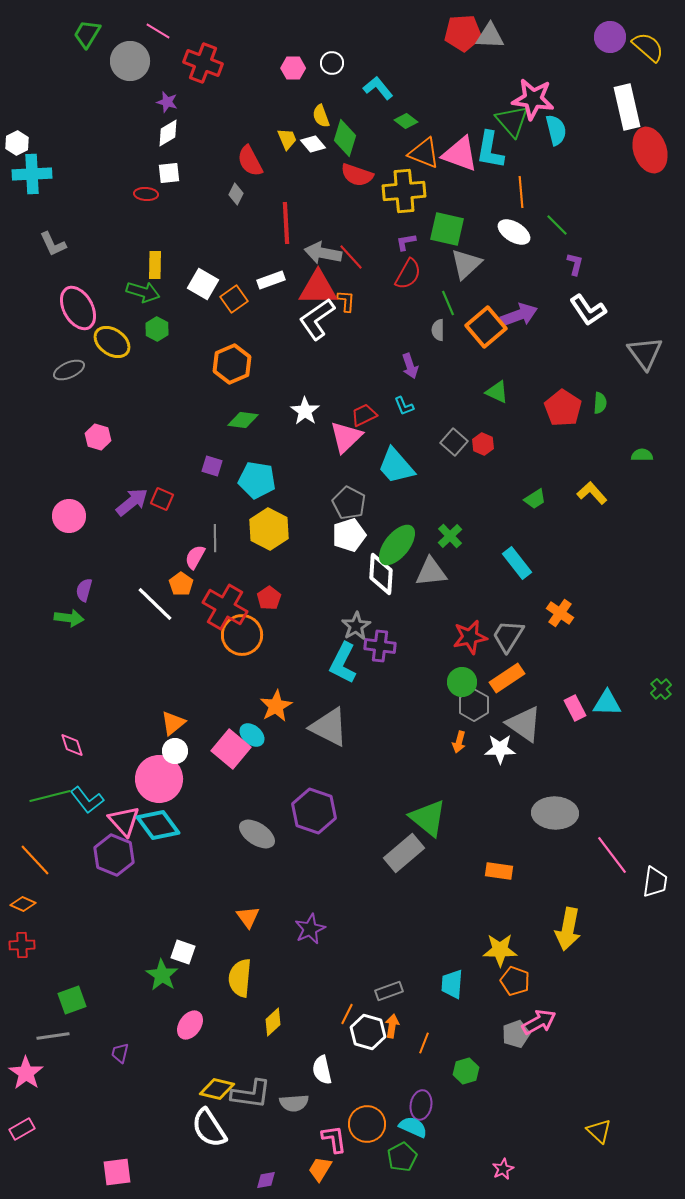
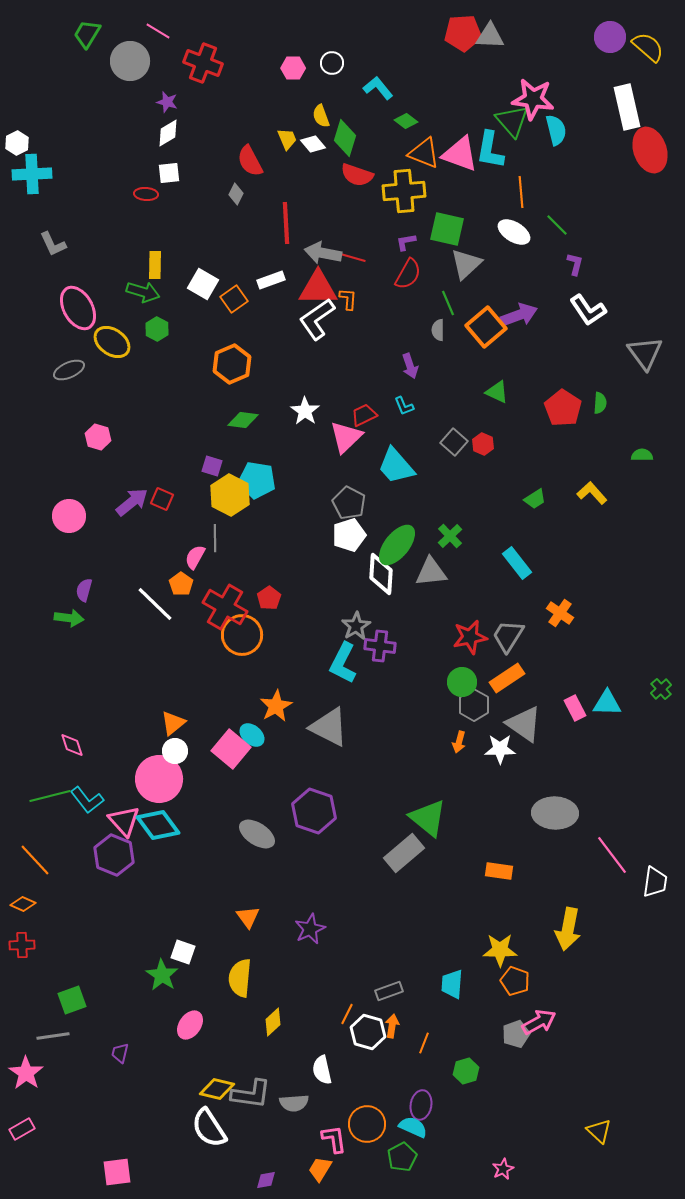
red line at (351, 257): rotated 32 degrees counterclockwise
orange L-shape at (346, 301): moved 2 px right, 2 px up
yellow hexagon at (269, 529): moved 39 px left, 34 px up
